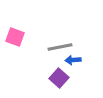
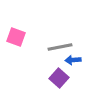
pink square: moved 1 px right
